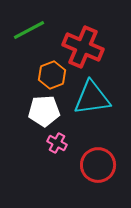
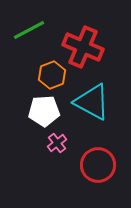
cyan triangle: moved 4 px down; rotated 36 degrees clockwise
pink cross: rotated 24 degrees clockwise
